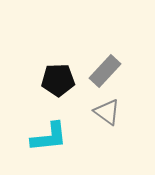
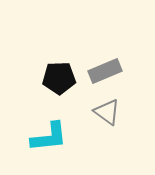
gray rectangle: rotated 24 degrees clockwise
black pentagon: moved 1 px right, 2 px up
